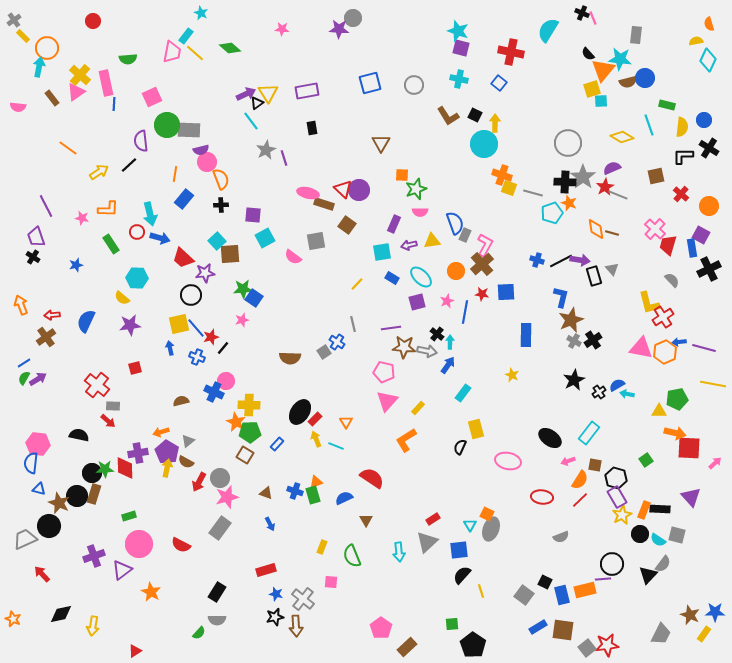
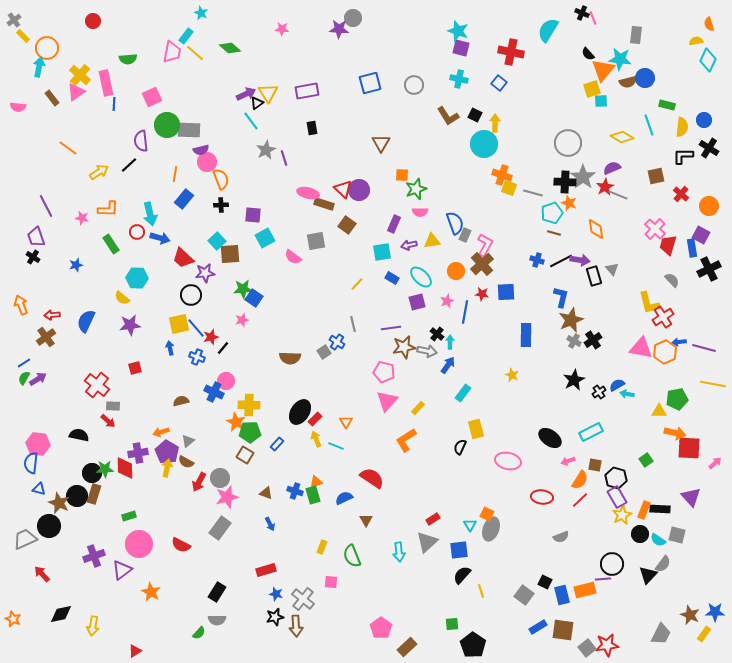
brown line at (612, 233): moved 58 px left
brown star at (404, 347): rotated 15 degrees counterclockwise
cyan rectangle at (589, 433): moved 2 px right, 1 px up; rotated 25 degrees clockwise
